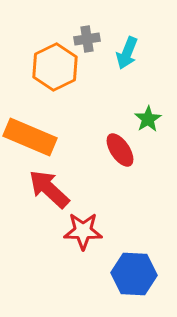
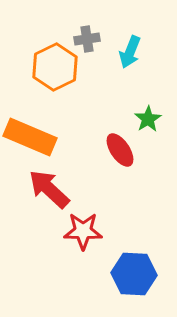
cyan arrow: moved 3 px right, 1 px up
